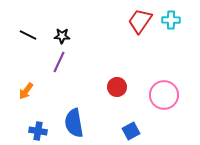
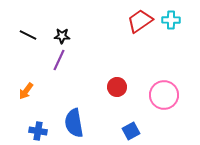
red trapezoid: rotated 20 degrees clockwise
purple line: moved 2 px up
